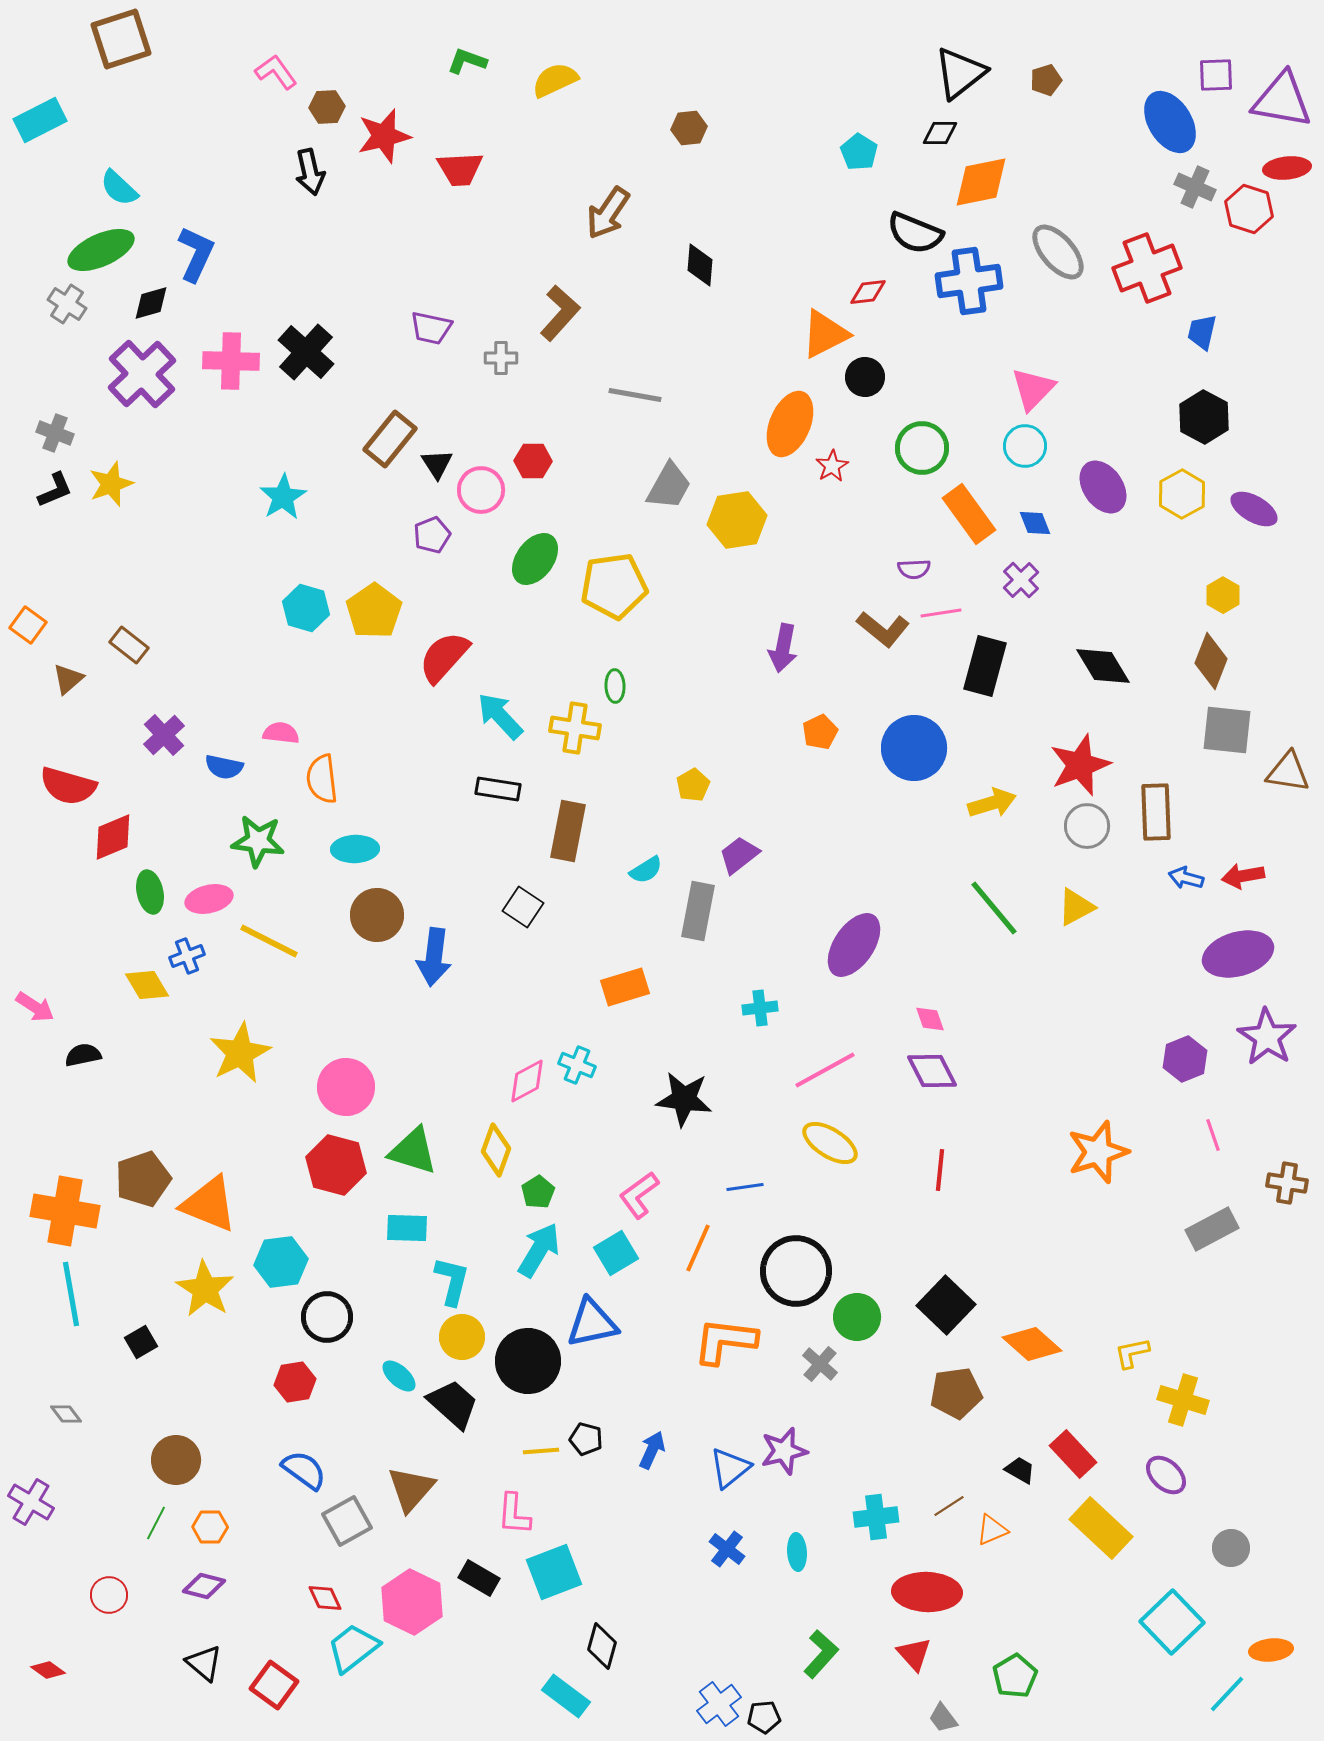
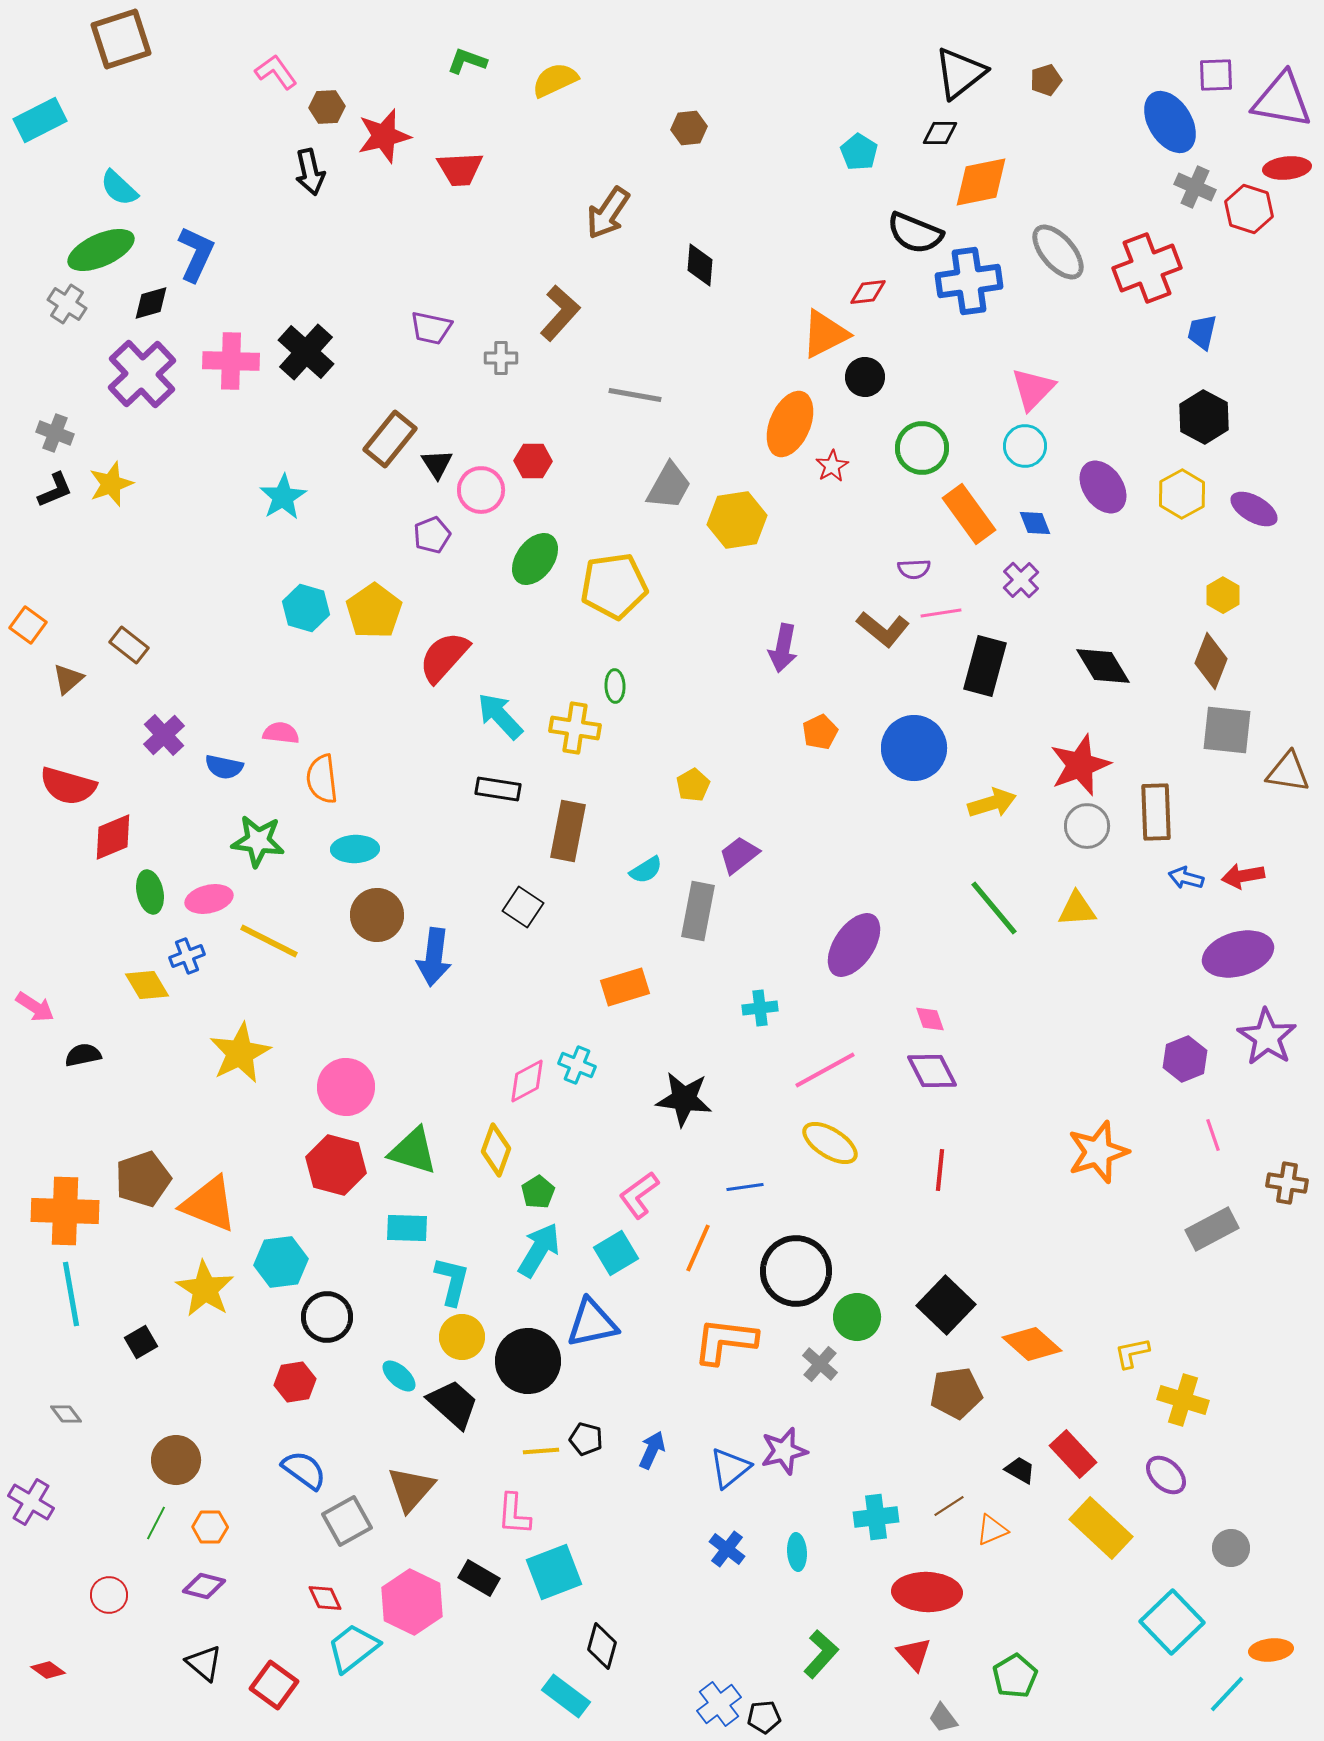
yellow triangle at (1076, 907): moved 1 px right, 2 px down; rotated 24 degrees clockwise
orange cross at (65, 1211): rotated 8 degrees counterclockwise
